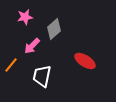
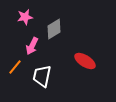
gray diamond: rotated 10 degrees clockwise
pink arrow: rotated 18 degrees counterclockwise
orange line: moved 4 px right, 2 px down
